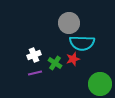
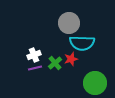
red star: moved 2 px left
green cross: rotated 16 degrees clockwise
purple line: moved 5 px up
green circle: moved 5 px left, 1 px up
